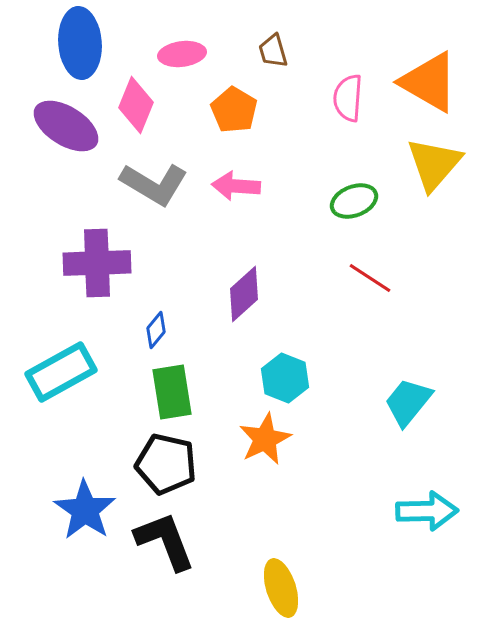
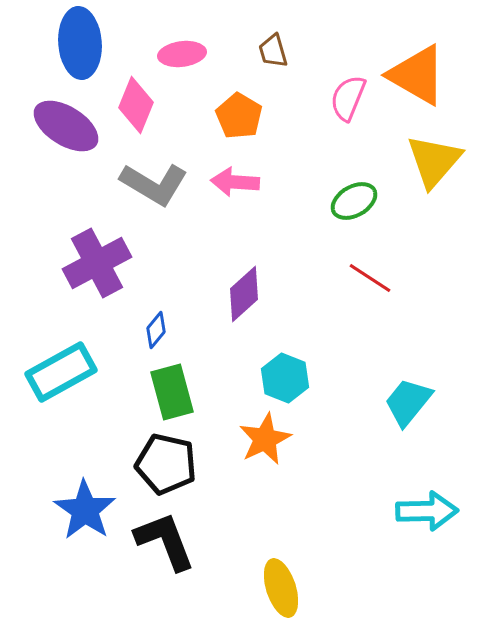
orange triangle: moved 12 px left, 7 px up
pink semicircle: rotated 18 degrees clockwise
orange pentagon: moved 5 px right, 6 px down
yellow triangle: moved 3 px up
pink arrow: moved 1 px left, 4 px up
green ellipse: rotated 9 degrees counterclockwise
purple cross: rotated 26 degrees counterclockwise
green rectangle: rotated 6 degrees counterclockwise
